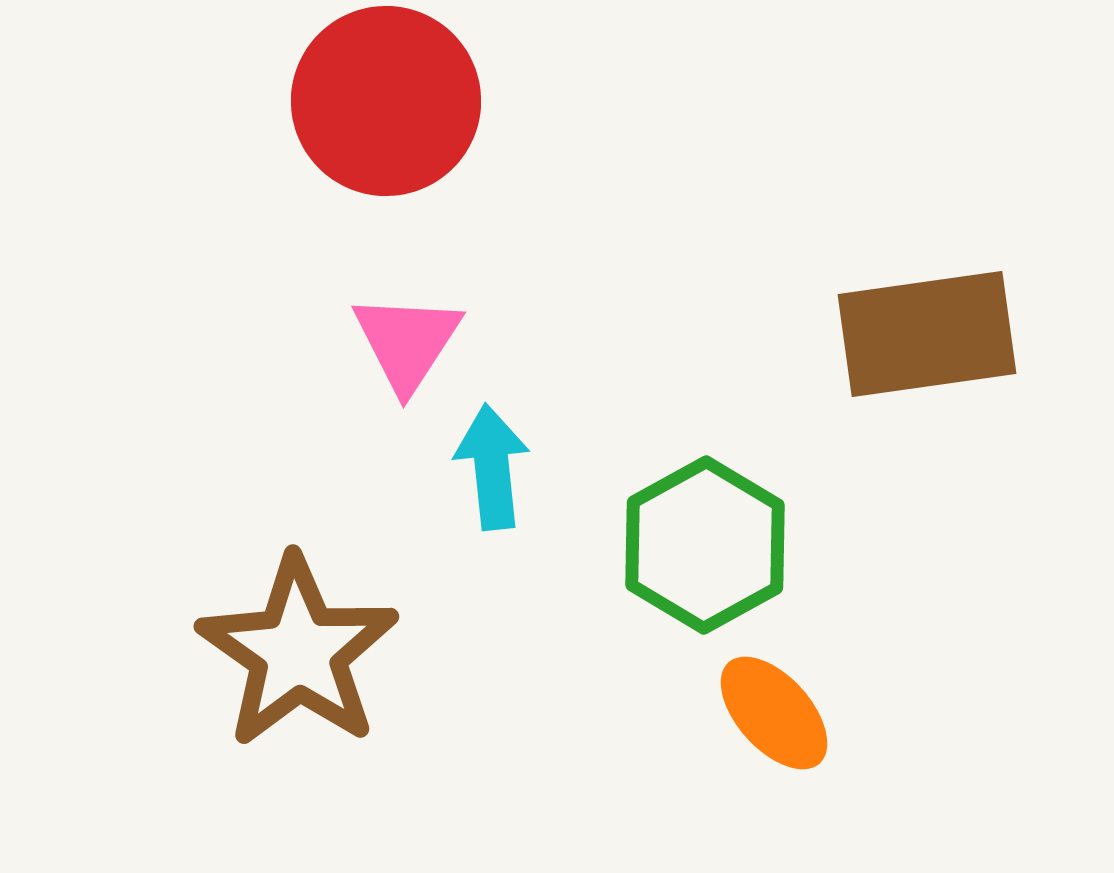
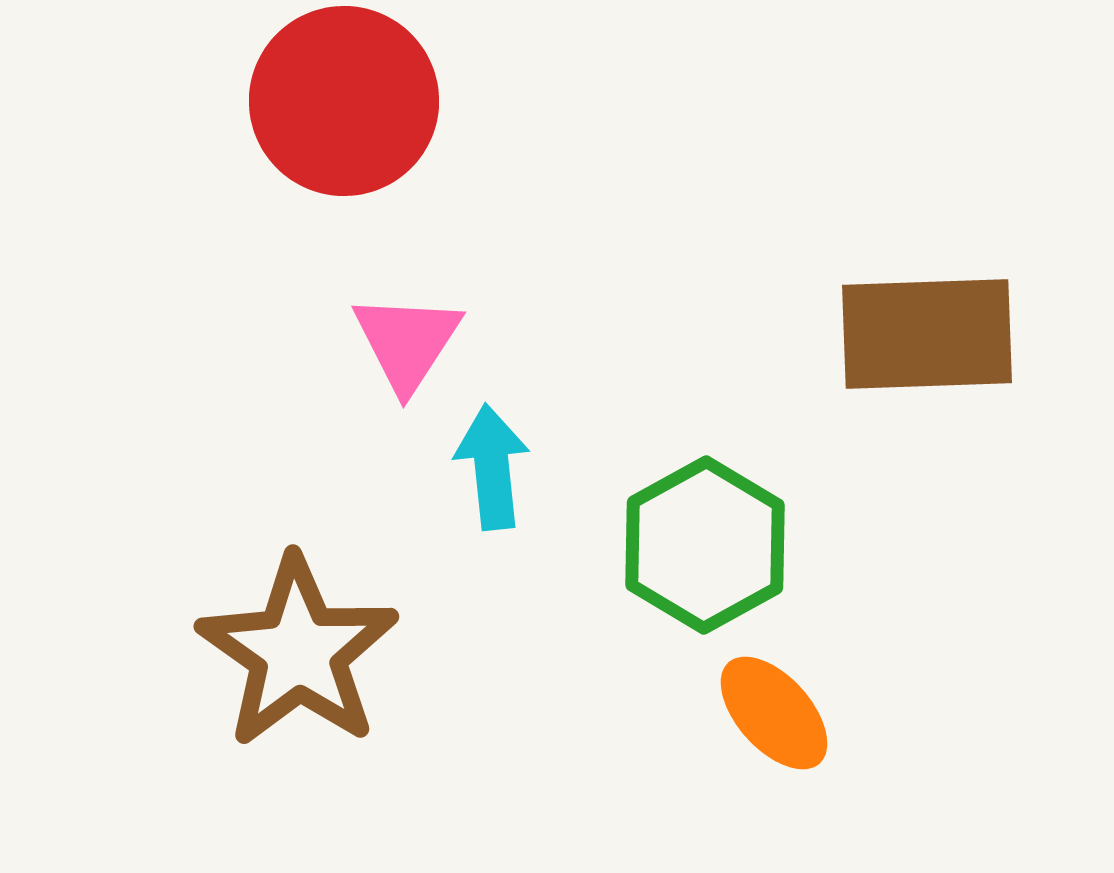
red circle: moved 42 px left
brown rectangle: rotated 6 degrees clockwise
